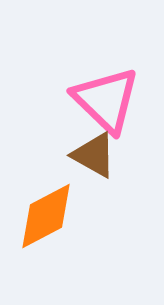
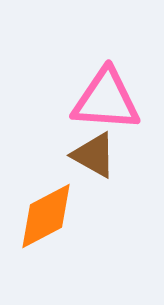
pink triangle: rotated 40 degrees counterclockwise
